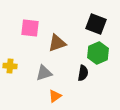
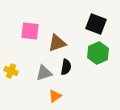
pink square: moved 3 px down
yellow cross: moved 1 px right, 5 px down; rotated 16 degrees clockwise
black semicircle: moved 17 px left, 6 px up
